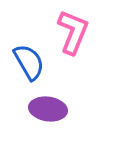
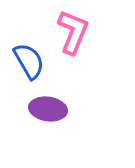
blue semicircle: moved 1 px up
